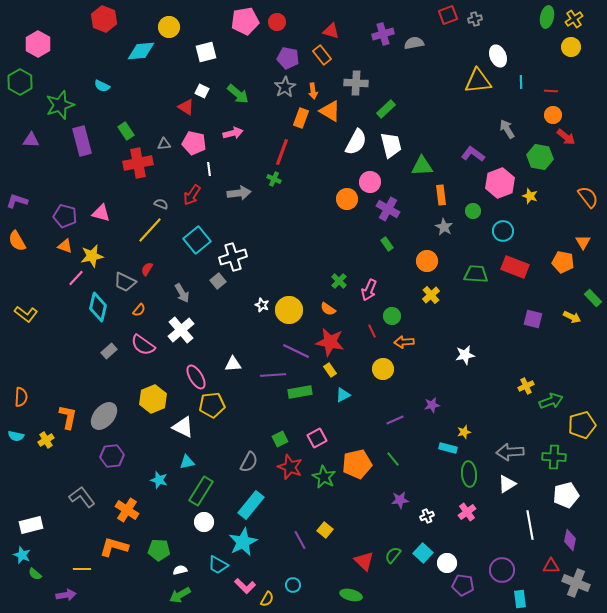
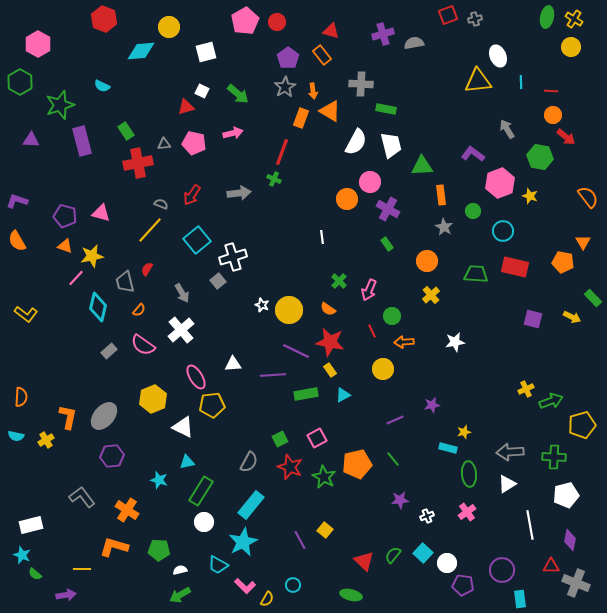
yellow cross at (574, 19): rotated 24 degrees counterclockwise
pink pentagon at (245, 21): rotated 20 degrees counterclockwise
purple pentagon at (288, 58): rotated 25 degrees clockwise
gray cross at (356, 83): moved 5 px right, 1 px down
red triangle at (186, 107): rotated 48 degrees counterclockwise
green rectangle at (386, 109): rotated 54 degrees clockwise
white line at (209, 169): moved 113 px right, 68 px down
red rectangle at (515, 267): rotated 8 degrees counterclockwise
gray trapezoid at (125, 282): rotated 50 degrees clockwise
white star at (465, 355): moved 10 px left, 13 px up
yellow cross at (526, 386): moved 3 px down
green rectangle at (300, 392): moved 6 px right, 2 px down
